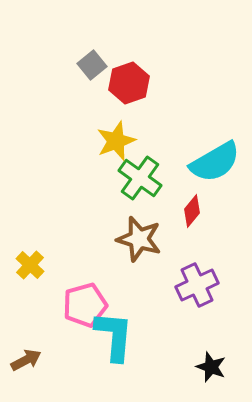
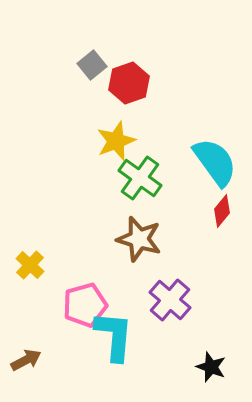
cyan semicircle: rotated 96 degrees counterclockwise
red diamond: moved 30 px right
purple cross: moved 27 px left, 15 px down; rotated 24 degrees counterclockwise
